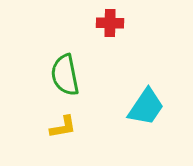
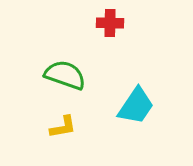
green semicircle: rotated 120 degrees clockwise
cyan trapezoid: moved 10 px left, 1 px up
